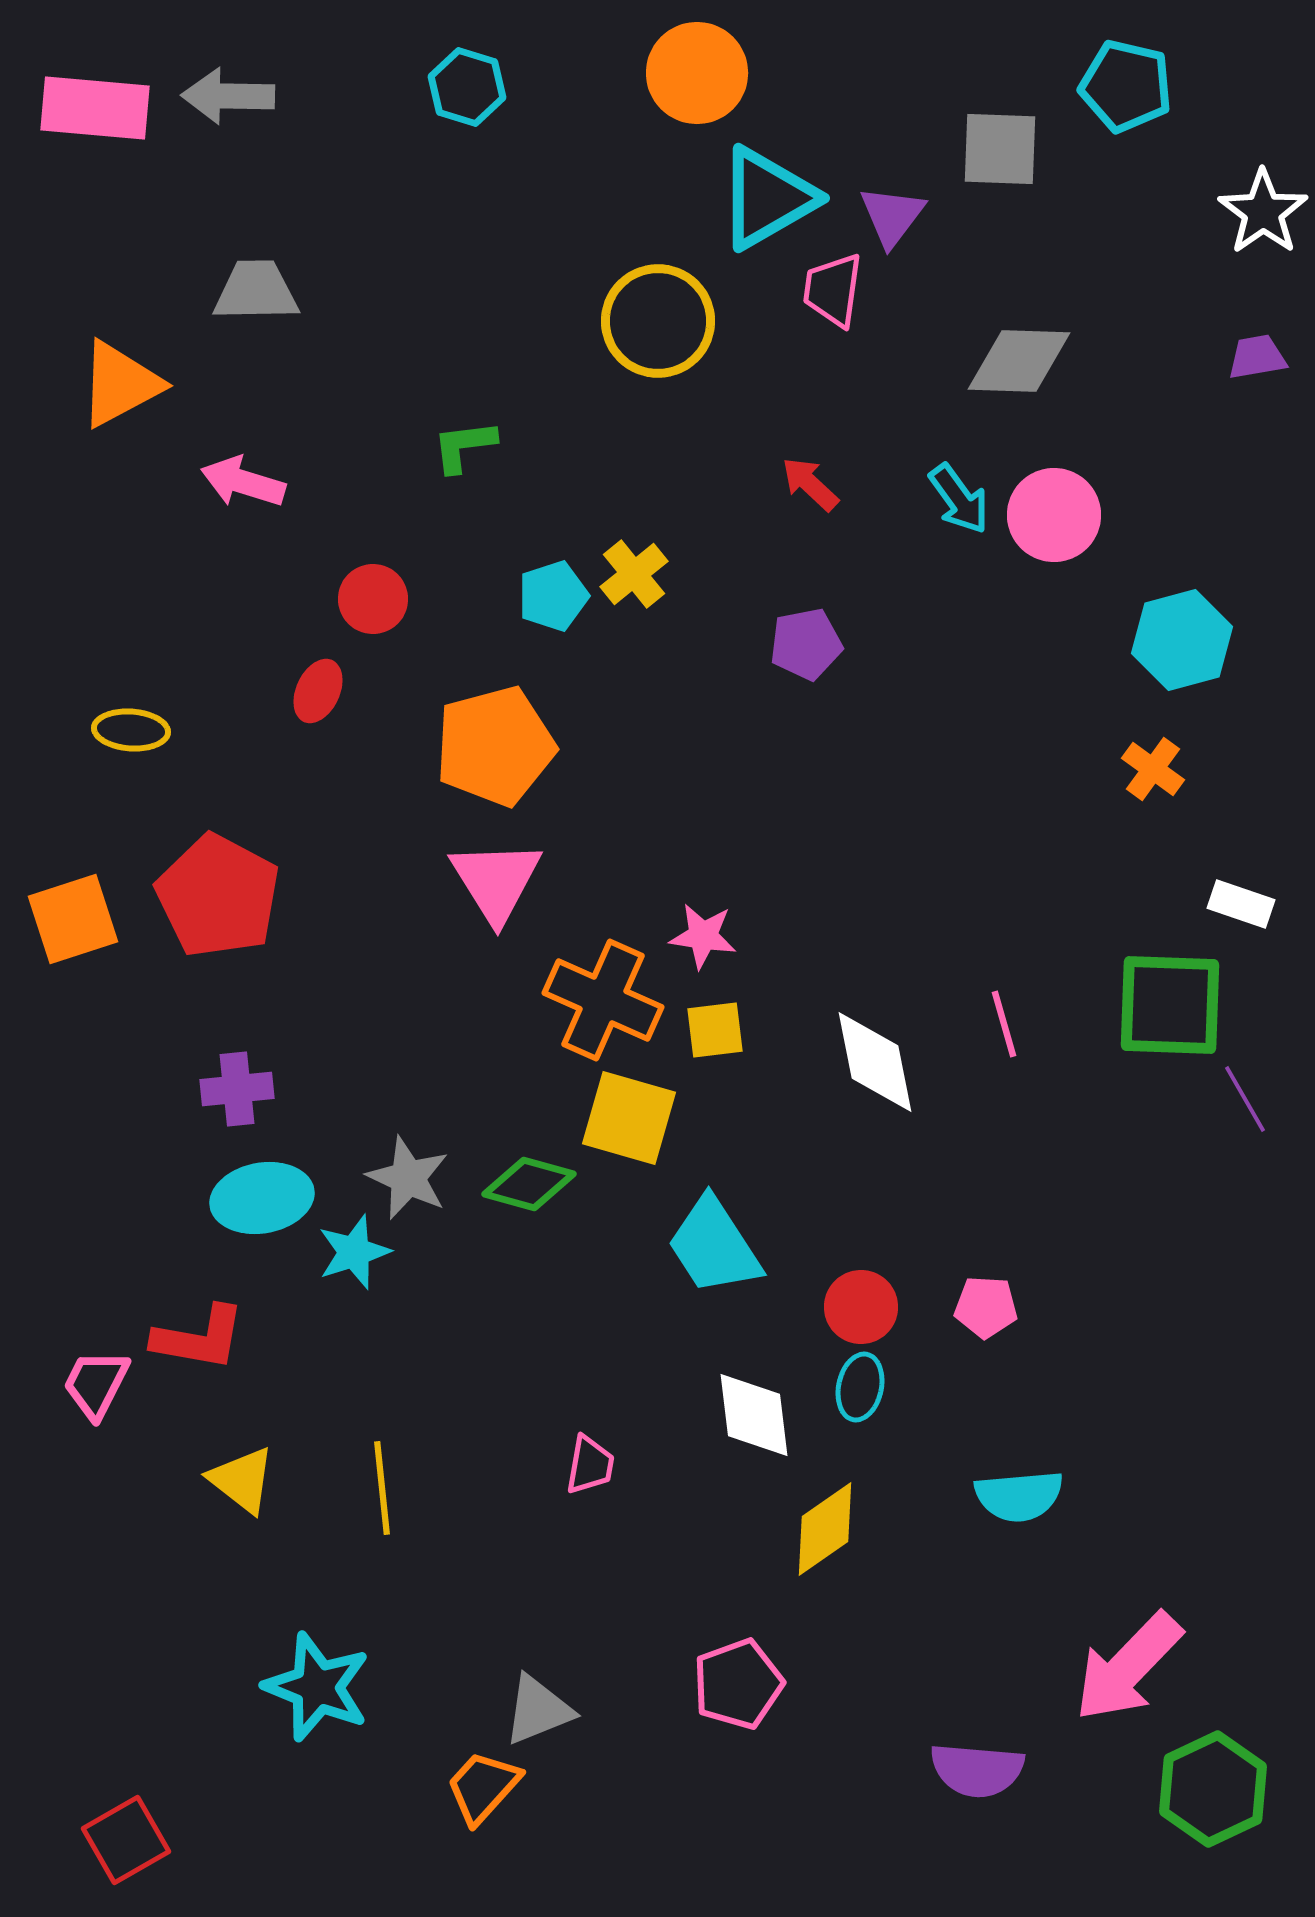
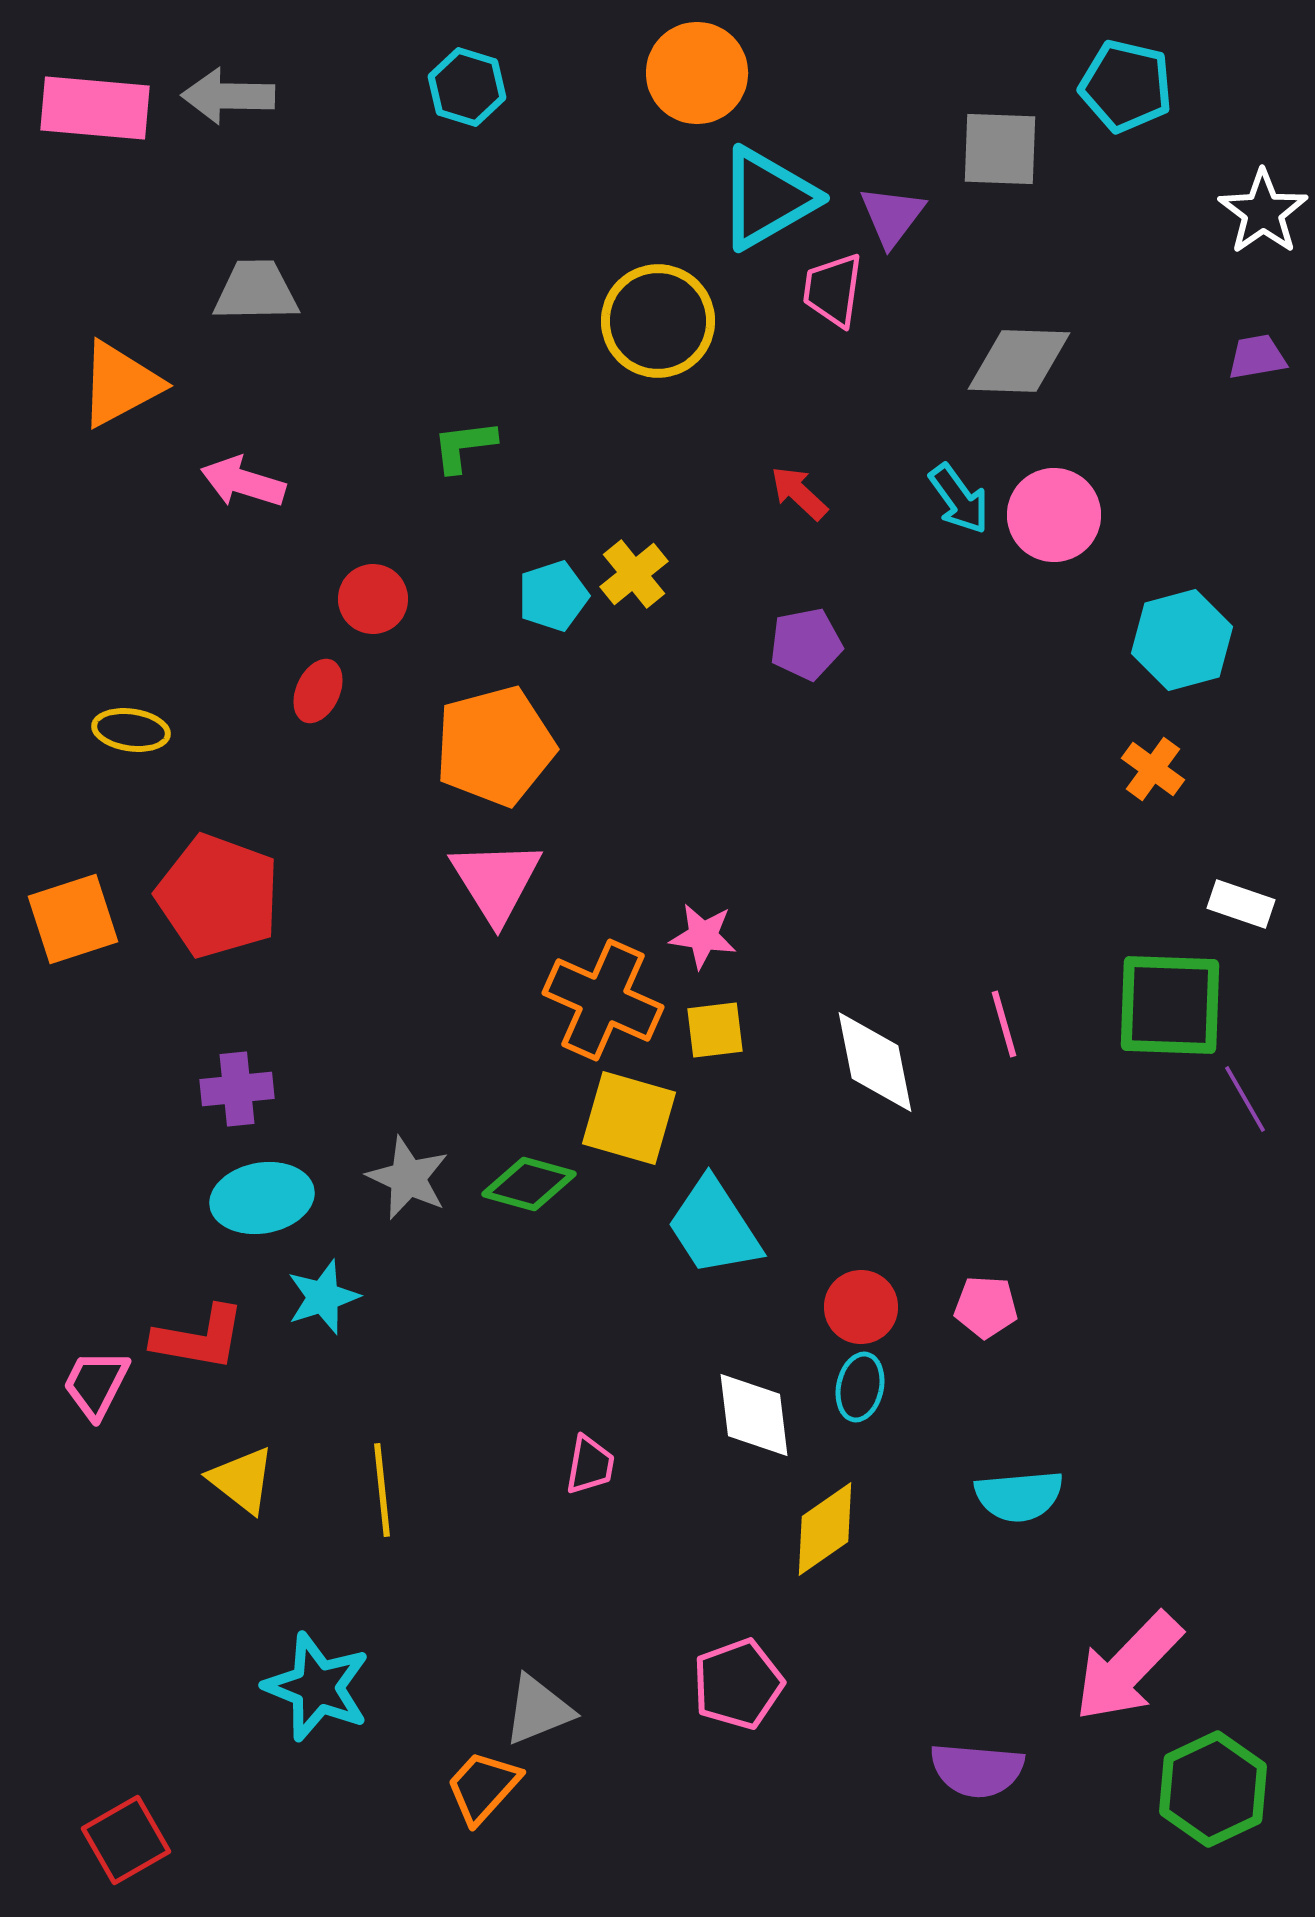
red arrow at (810, 484): moved 11 px left, 9 px down
yellow ellipse at (131, 730): rotated 4 degrees clockwise
red pentagon at (218, 896): rotated 8 degrees counterclockwise
cyan trapezoid at (714, 1246): moved 19 px up
cyan star at (354, 1252): moved 31 px left, 45 px down
yellow line at (382, 1488): moved 2 px down
